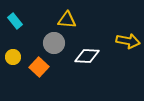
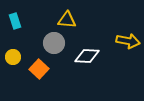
cyan rectangle: rotated 21 degrees clockwise
orange square: moved 2 px down
